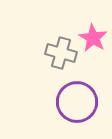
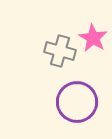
gray cross: moved 1 px left, 2 px up
